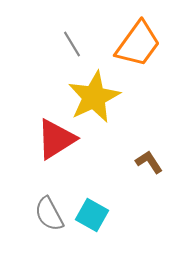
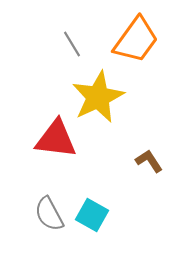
orange trapezoid: moved 2 px left, 4 px up
yellow star: moved 4 px right
red triangle: rotated 39 degrees clockwise
brown L-shape: moved 1 px up
